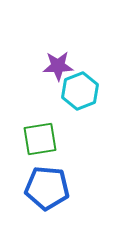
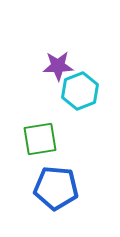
blue pentagon: moved 9 px right
